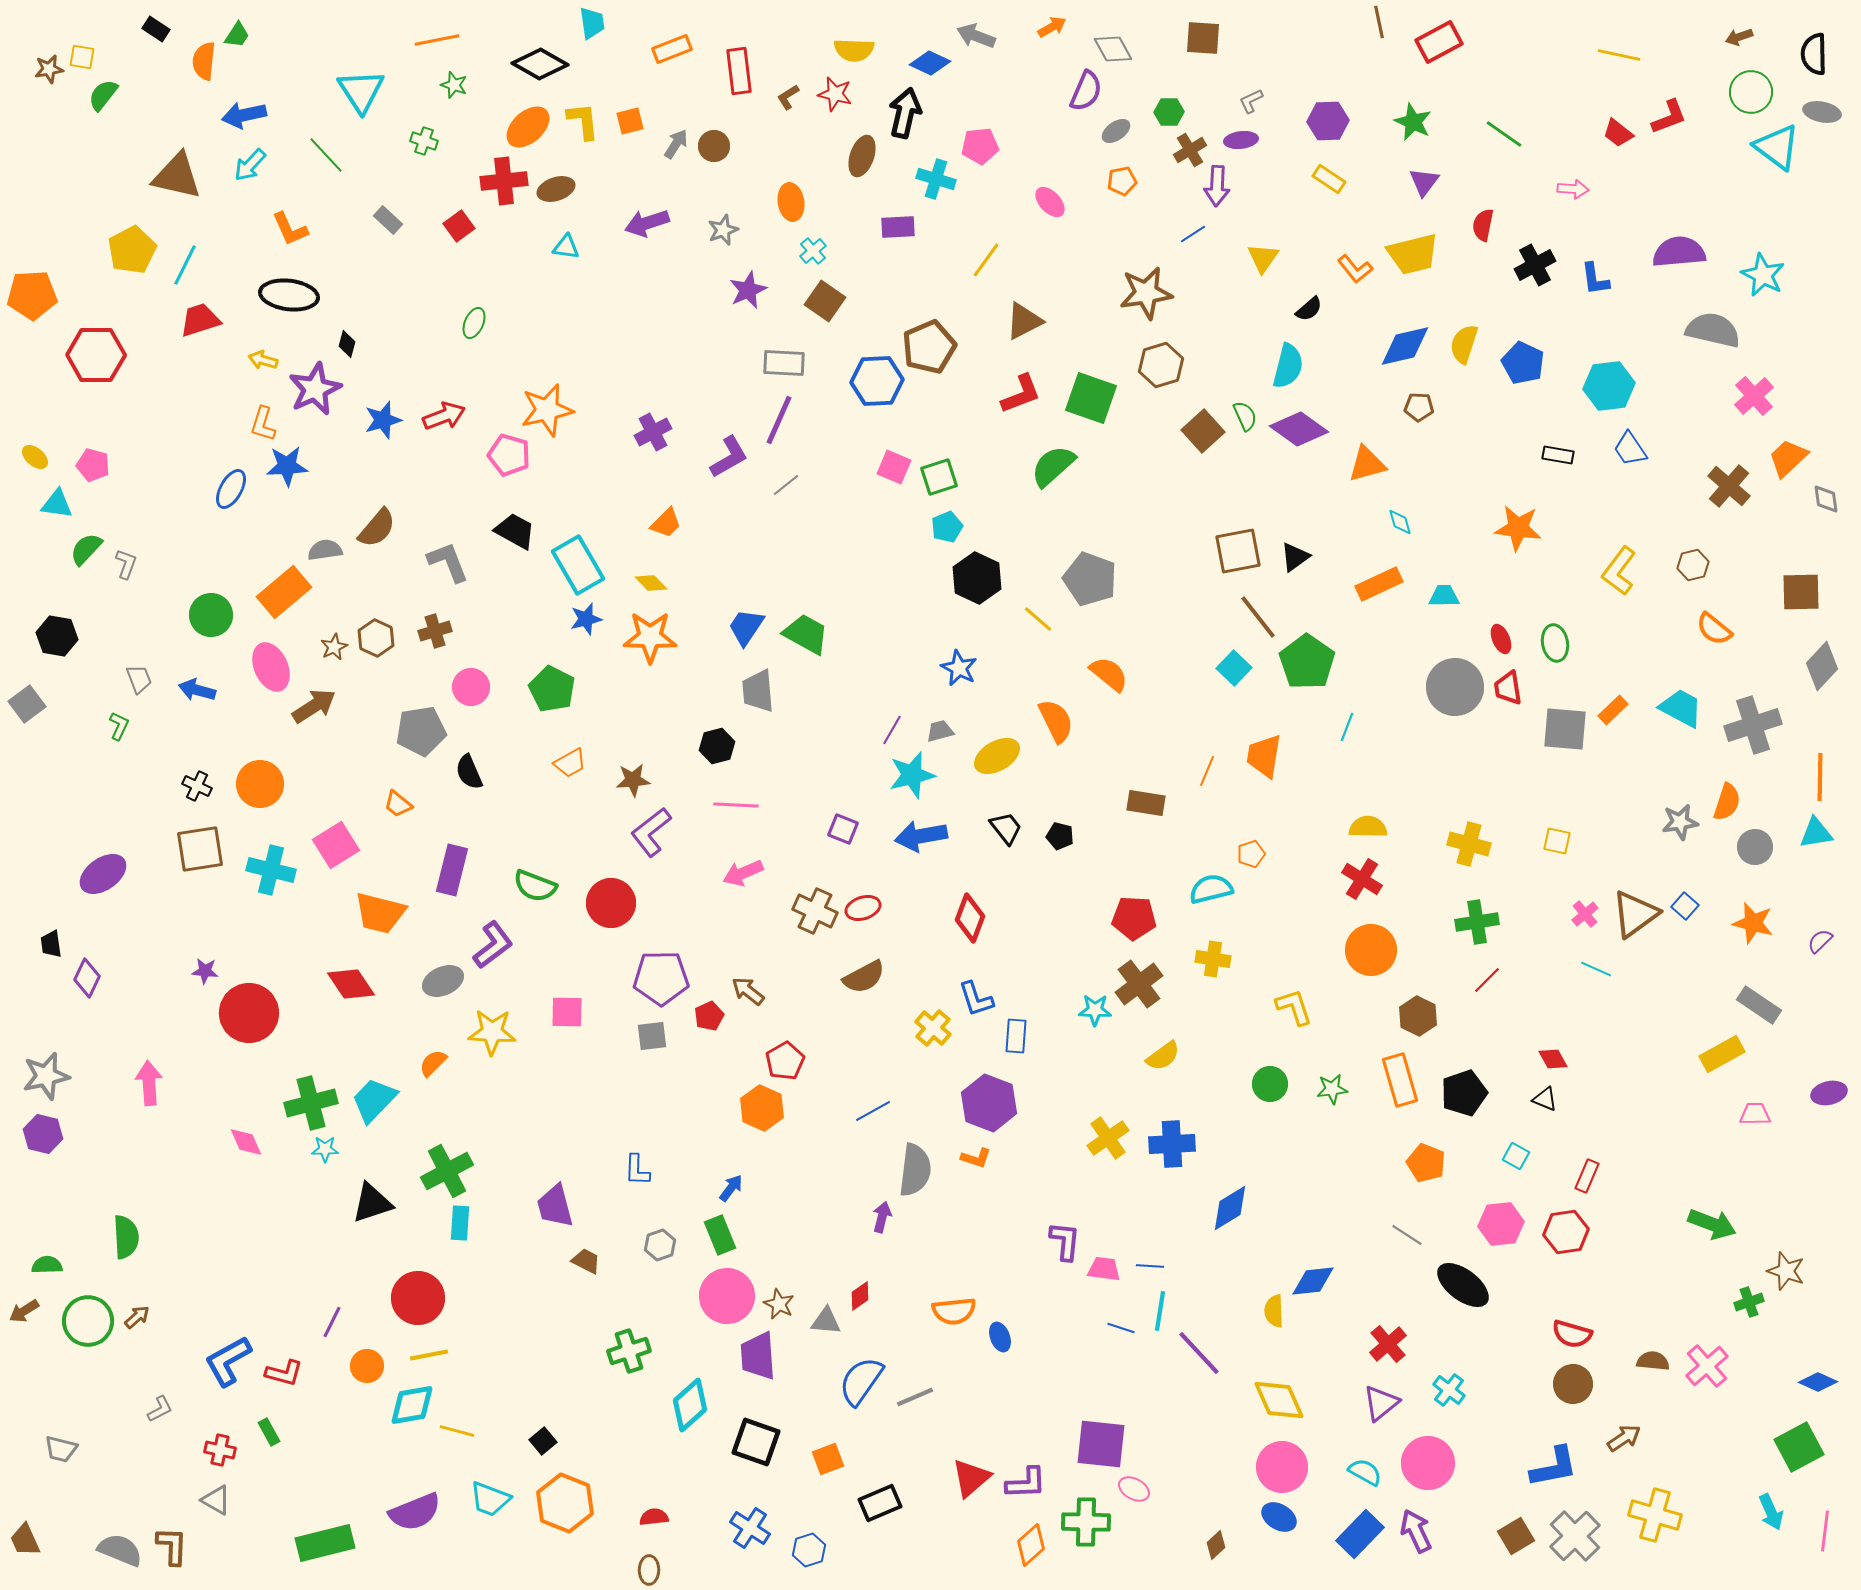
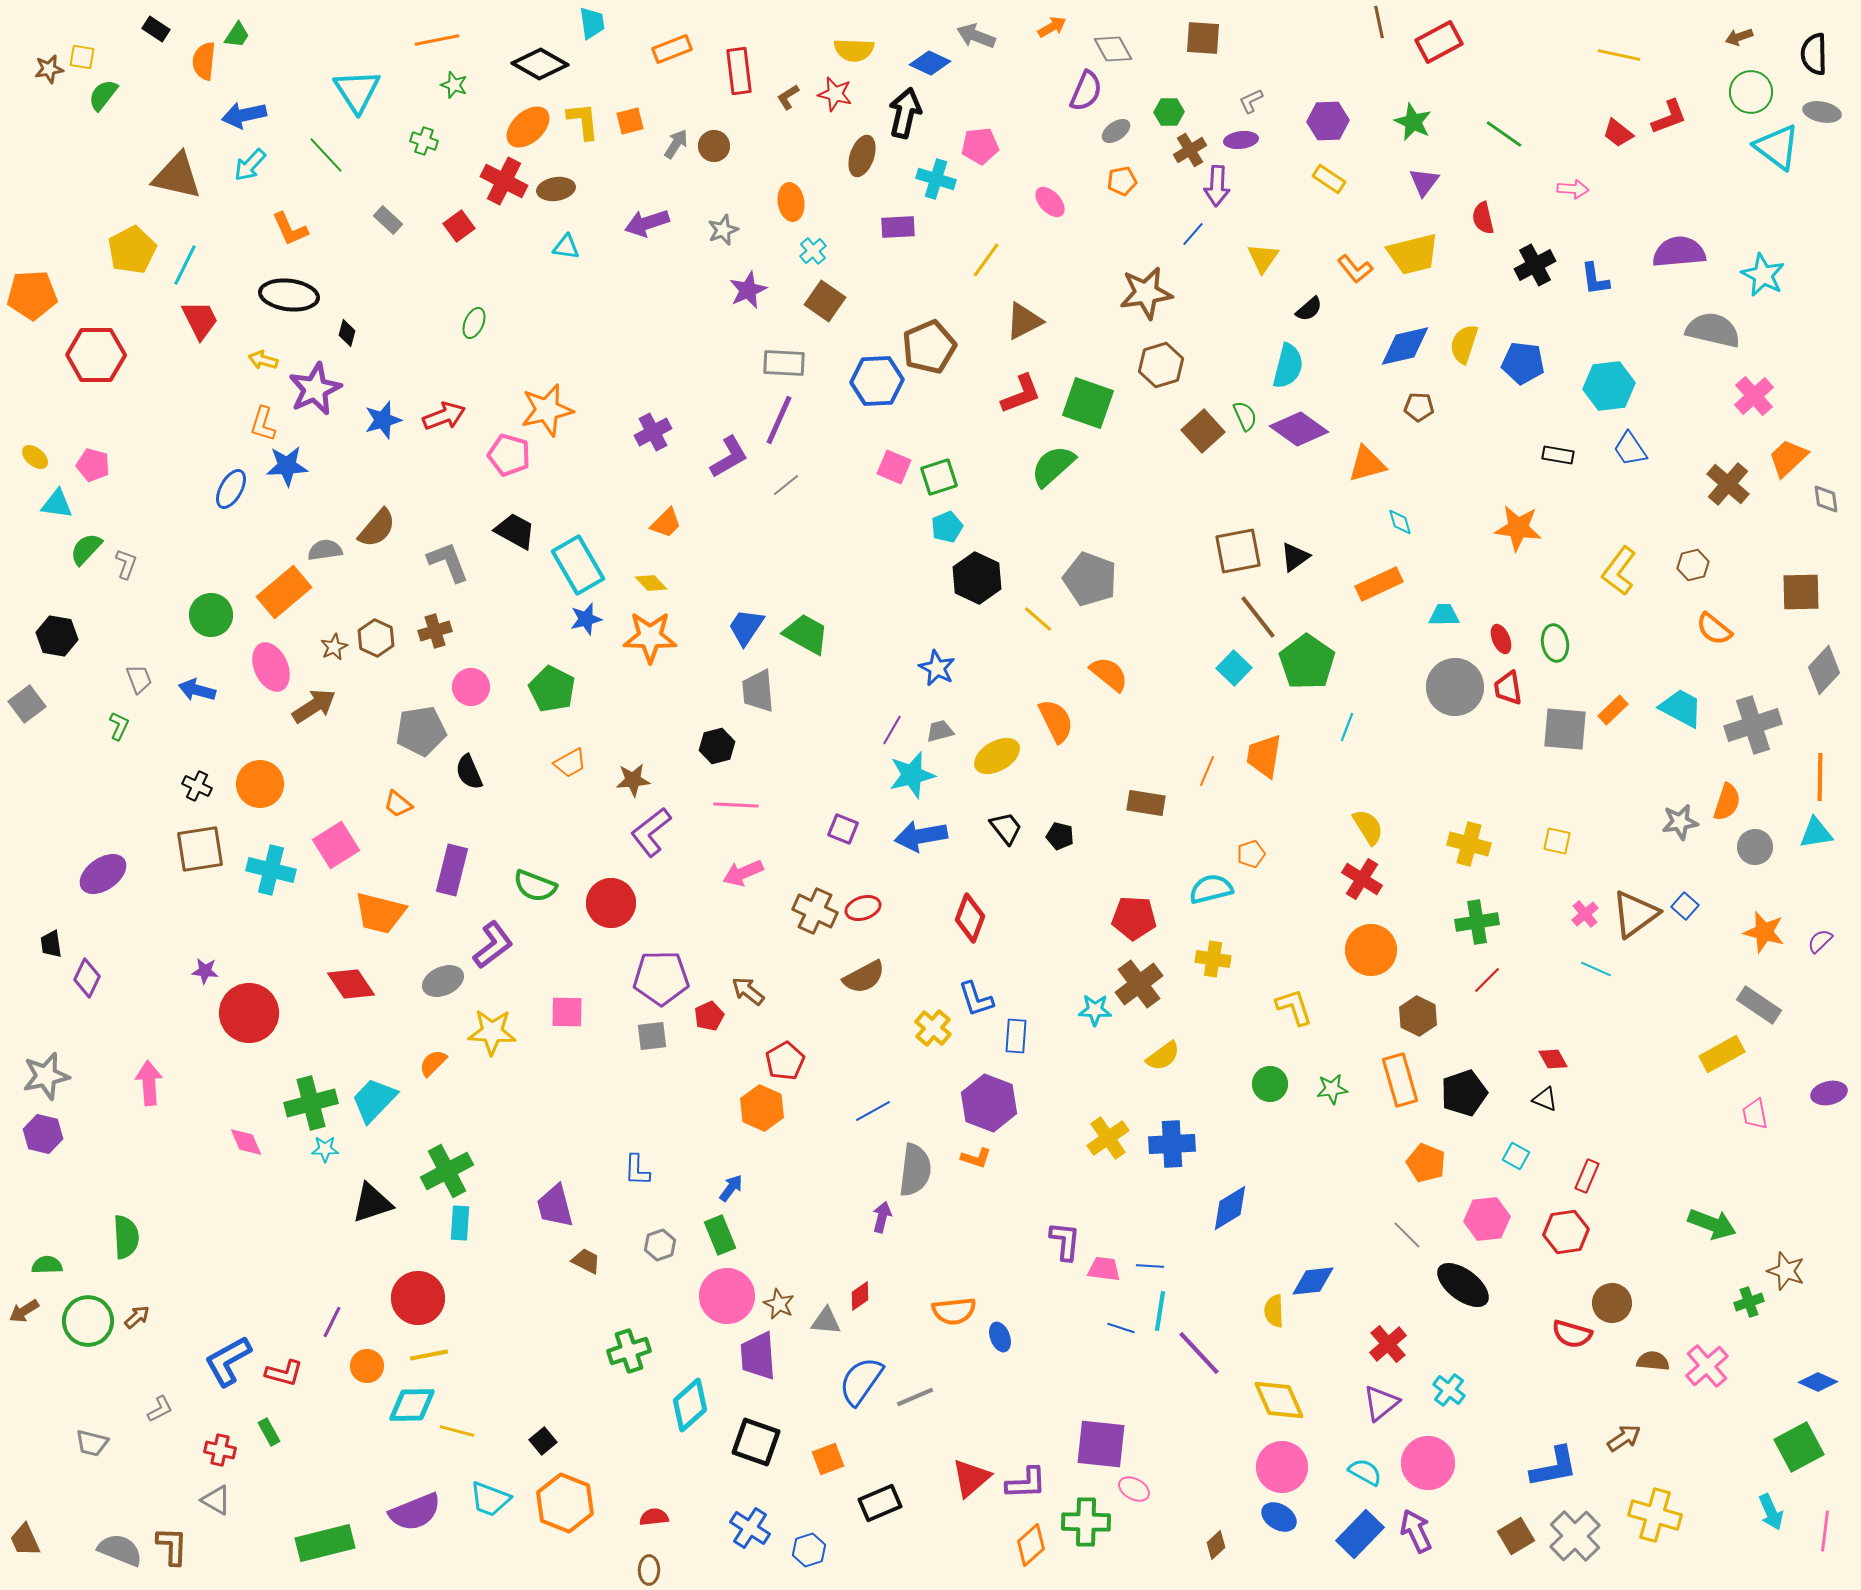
cyan triangle at (361, 91): moved 4 px left
red cross at (504, 181): rotated 33 degrees clockwise
brown ellipse at (556, 189): rotated 9 degrees clockwise
red semicircle at (1483, 225): moved 7 px up; rotated 24 degrees counterclockwise
blue line at (1193, 234): rotated 16 degrees counterclockwise
red trapezoid at (200, 320): rotated 81 degrees clockwise
black diamond at (347, 344): moved 11 px up
blue pentagon at (1523, 363): rotated 18 degrees counterclockwise
green square at (1091, 398): moved 3 px left, 5 px down
brown cross at (1729, 486): moved 1 px left, 2 px up
cyan trapezoid at (1444, 596): moved 19 px down
gray diamond at (1822, 666): moved 2 px right, 4 px down
blue star at (959, 668): moved 22 px left
yellow semicircle at (1368, 827): rotated 57 degrees clockwise
orange star at (1753, 923): moved 11 px right, 9 px down
pink trapezoid at (1755, 1114): rotated 100 degrees counterclockwise
pink hexagon at (1501, 1224): moved 14 px left, 5 px up
gray line at (1407, 1235): rotated 12 degrees clockwise
brown circle at (1573, 1384): moved 39 px right, 81 px up
cyan diamond at (412, 1405): rotated 9 degrees clockwise
gray trapezoid at (61, 1449): moved 31 px right, 6 px up
